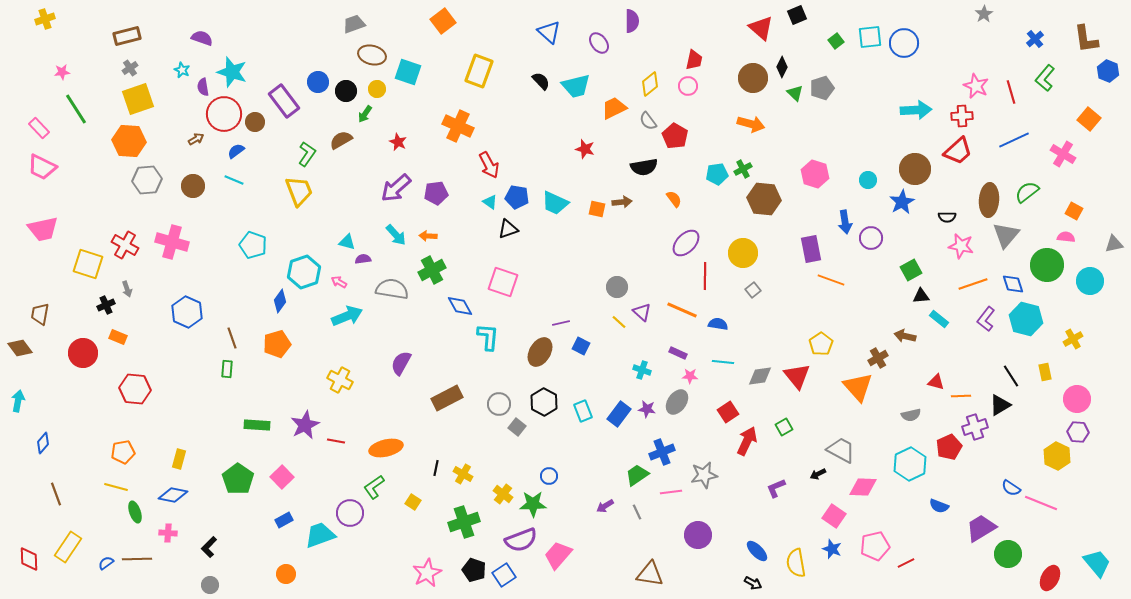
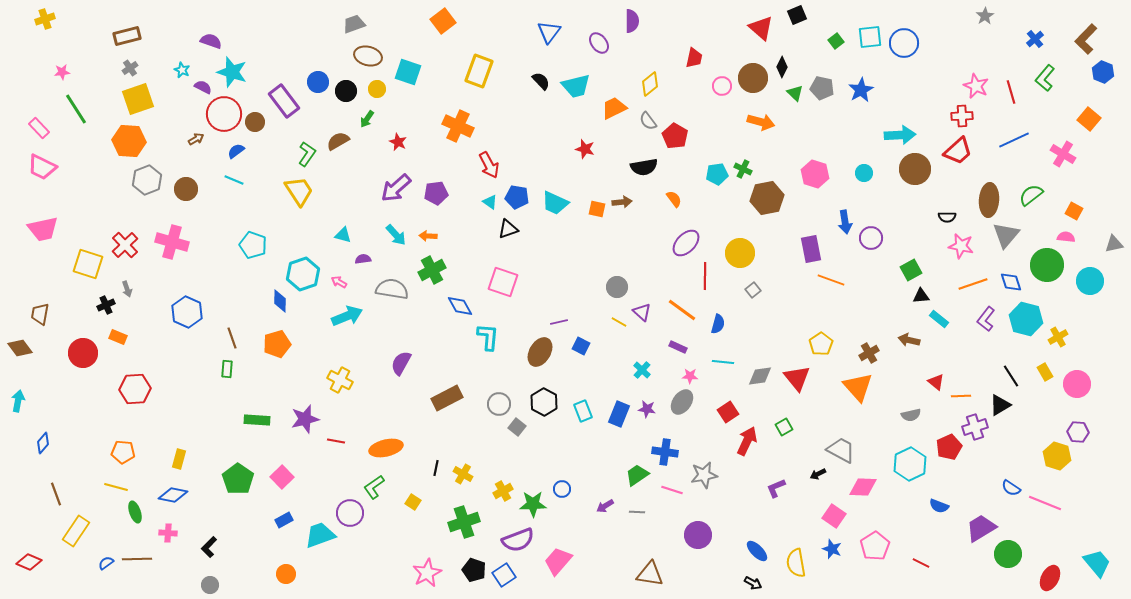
gray star at (984, 14): moved 1 px right, 2 px down
blue triangle at (549, 32): rotated 25 degrees clockwise
purple semicircle at (202, 38): moved 9 px right, 3 px down
brown L-shape at (1086, 39): rotated 52 degrees clockwise
brown ellipse at (372, 55): moved 4 px left, 1 px down
red trapezoid at (694, 60): moved 2 px up
blue hexagon at (1108, 71): moved 5 px left, 1 px down
pink circle at (688, 86): moved 34 px right
purple semicircle at (203, 87): rotated 126 degrees clockwise
gray pentagon at (822, 88): rotated 30 degrees clockwise
cyan arrow at (916, 110): moved 16 px left, 25 px down
green arrow at (365, 114): moved 2 px right, 5 px down
orange arrow at (751, 124): moved 10 px right, 2 px up
brown semicircle at (341, 140): moved 3 px left, 1 px down
green cross at (743, 169): rotated 36 degrees counterclockwise
gray hexagon at (147, 180): rotated 16 degrees counterclockwise
cyan circle at (868, 180): moved 4 px left, 7 px up
brown circle at (193, 186): moved 7 px left, 3 px down
yellow trapezoid at (299, 191): rotated 12 degrees counterclockwise
green semicircle at (1027, 192): moved 4 px right, 3 px down
brown hexagon at (764, 199): moved 3 px right, 1 px up; rotated 16 degrees counterclockwise
blue star at (902, 202): moved 41 px left, 112 px up
cyan triangle at (347, 242): moved 4 px left, 7 px up
red cross at (125, 245): rotated 16 degrees clockwise
yellow circle at (743, 253): moved 3 px left
cyan hexagon at (304, 272): moved 1 px left, 2 px down
blue diamond at (1013, 284): moved 2 px left, 2 px up
blue diamond at (280, 301): rotated 35 degrees counterclockwise
orange line at (682, 310): rotated 12 degrees clockwise
yellow line at (619, 322): rotated 14 degrees counterclockwise
purple line at (561, 323): moved 2 px left, 1 px up
blue semicircle at (718, 324): rotated 96 degrees clockwise
brown arrow at (905, 336): moved 4 px right, 4 px down
yellow cross at (1073, 339): moved 15 px left, 2 px up
purple rectangle at (678, 353): moved 6 px up
brown cross at (878, 358): moved 9 px left, 5 px up
cyan cross at (642, 370): rotated 24 degrees clockwise
yellow rectangle at (1045, 372): rotated 18 degrees counterclockwise
red triangle at (797, 376): moved 2 px down
red triangle at (936, 382): rotated 24 degrees clockwise
red hexagon at (135, 389): rotated 8 degrees counterclockwise
pink circle at (1077, 399): moved 15 px up
gray ellipse at (677, 402): moved 5 px right
blue rectangle at (619, 414): rotated 15 degrees counterclockwise
green rectangle at (257, 425): moved 5 px up
purple star at (305, 425): moved 6 px up; rotated 12 degrees clockwise
orange pentagon at (123, 452): rotated 15 degrees clockwise
blue cross at (662, 452): moved 3 px right; rotated 30 degrees clockwise
yellow hexagon at (1057, 456): rotated 8 degrees counterclockwise
blue circle at (549, 476): moved 13 px right, 13 px down
pink line at (671, 492): moved 1 px right, 2 px up; rotated 25 degrees clockwise
yellow cross at (503, 494): moved 3 px up; rotated 24 degrees clockwise
pink line at (1041, 503): moved 4 px right
gray line at (637, 512): rotated 63 degrees counterclockwise
purple semicircle at (521, 540): moved 3 px left
pink pentagon at (875, 546): rotated 20 degrees counterclockwise
yellow rectangle at (68, 547): moved 8 px right, 16 px up
pink trapezoid at (558, 555): moved 6 px down
red diamond at (29, 559): moved 3 px down; rotated 65 degrees counterclockwise
red line at (906, 563): moved 15 px right; rotated 54 degrees clockwise
